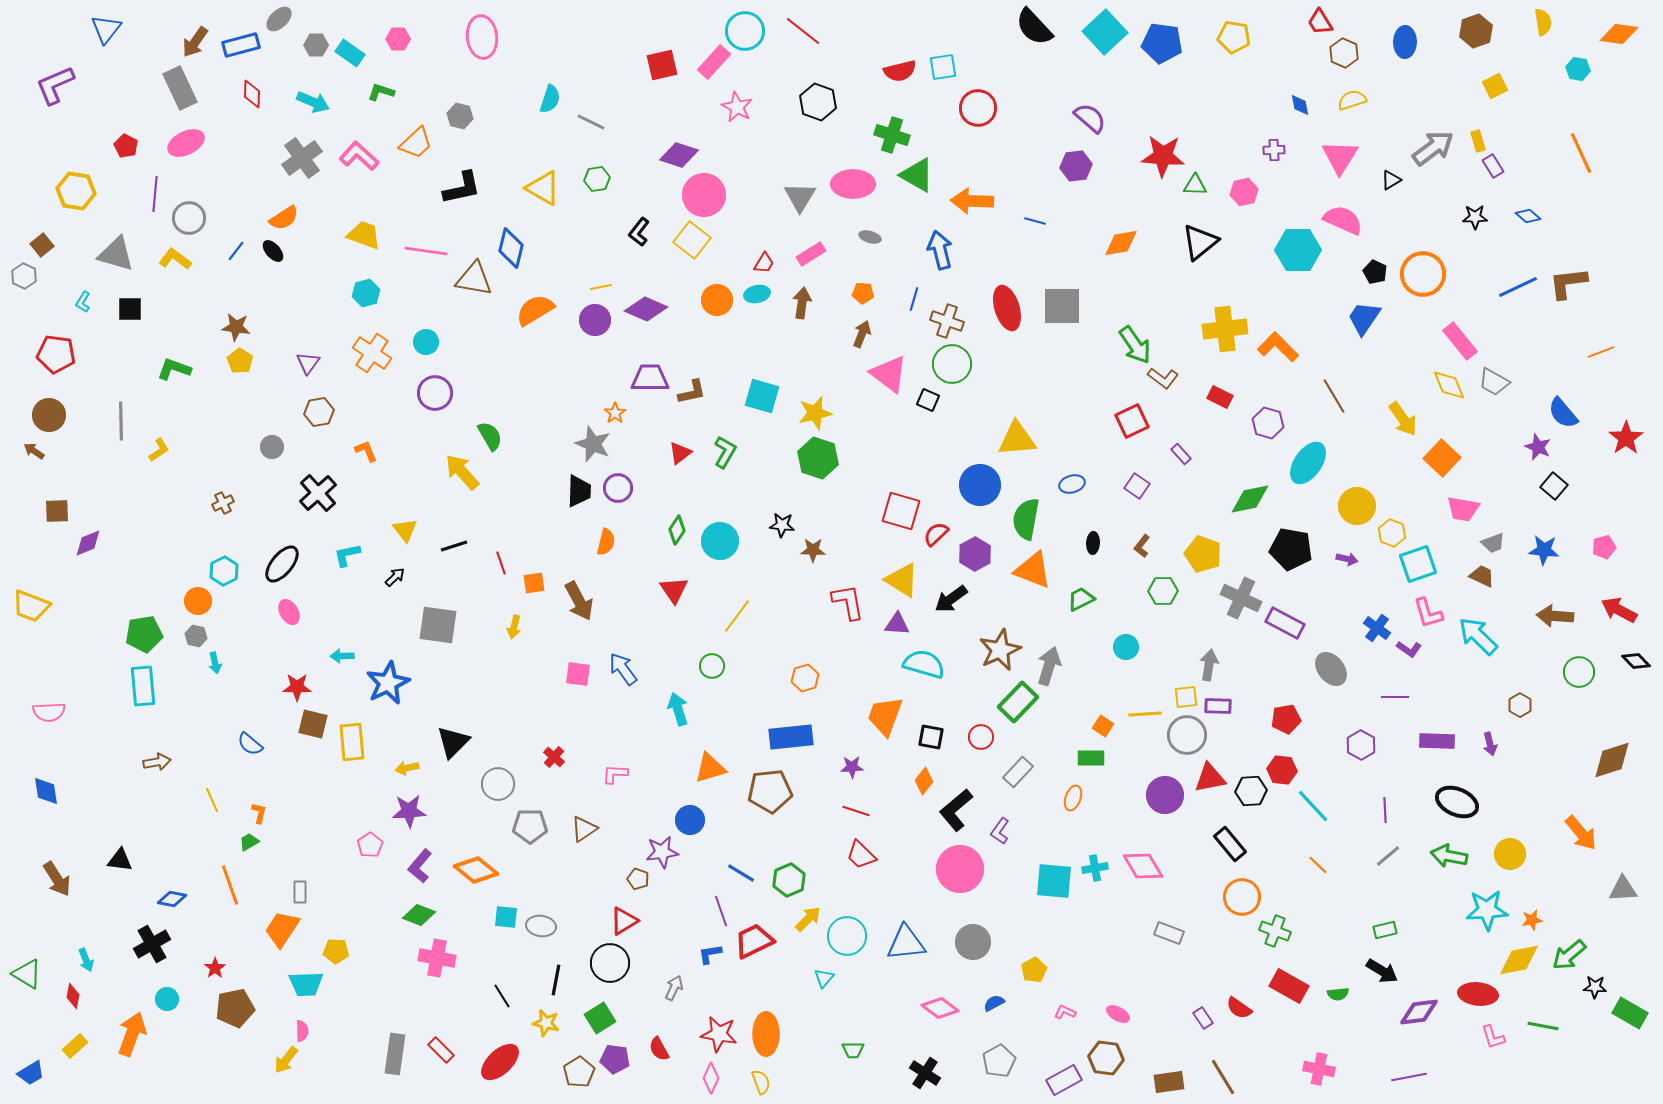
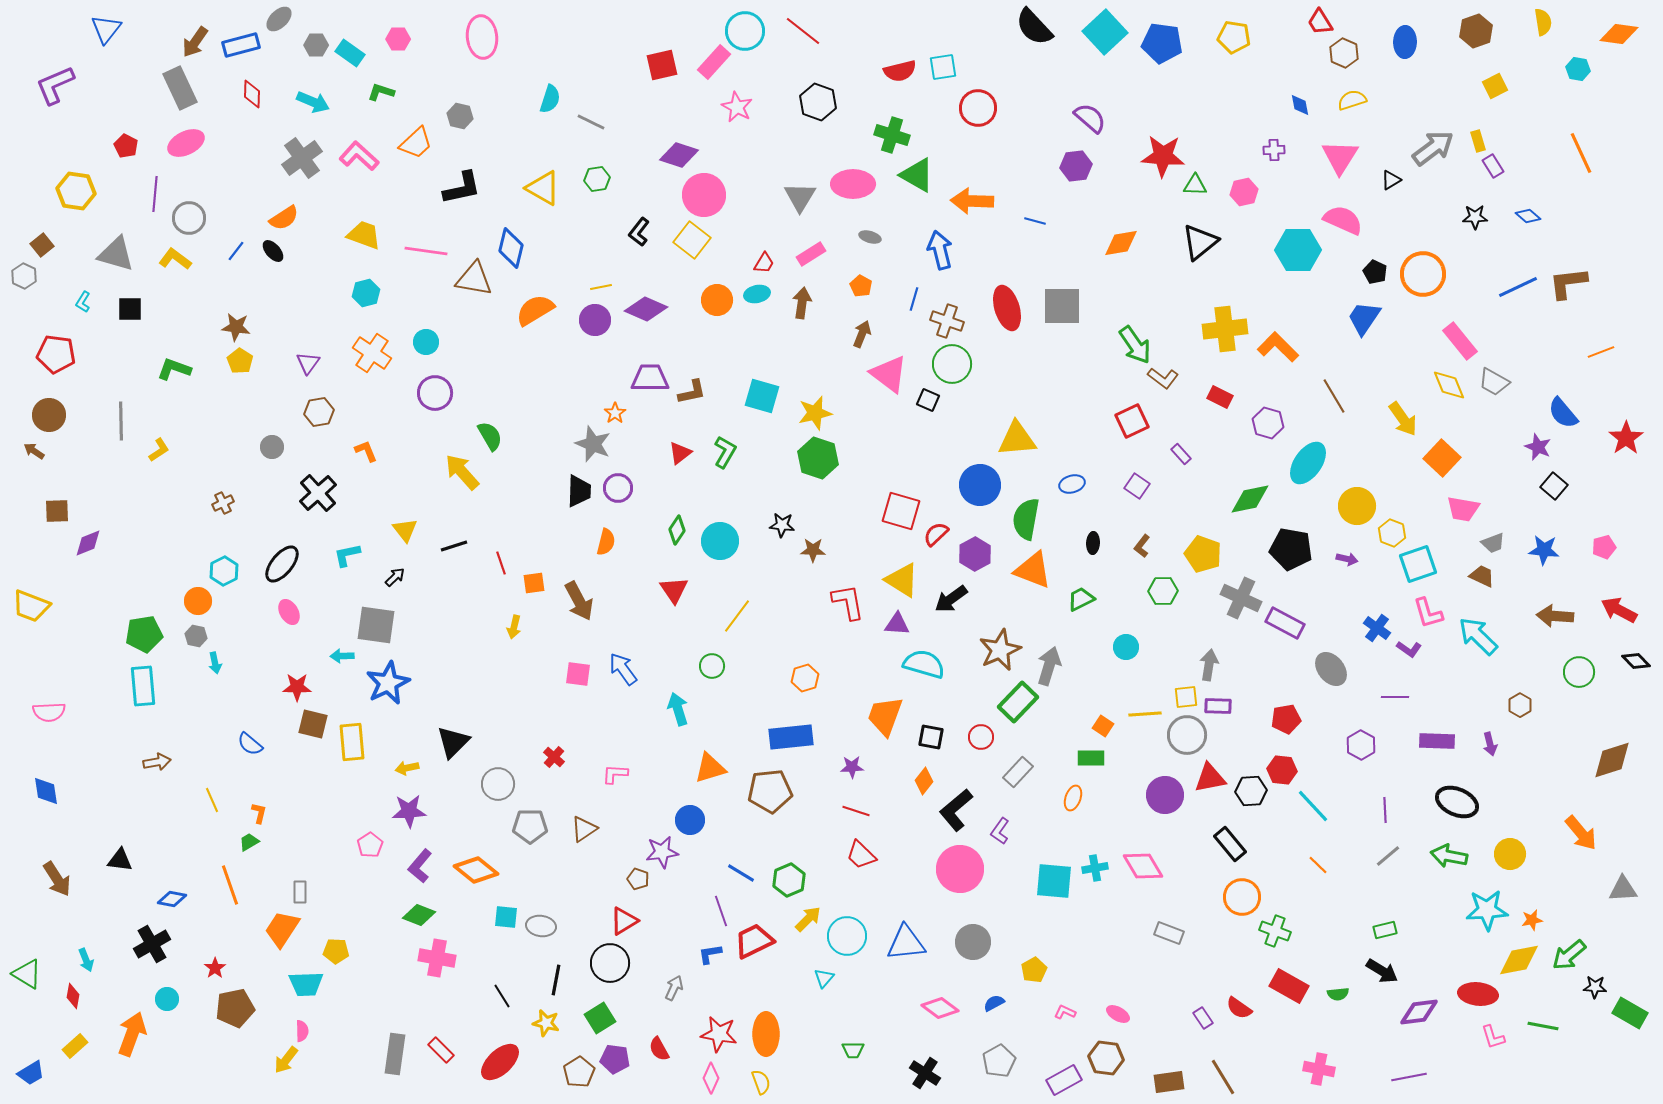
orange pentagon at (863, 293): moved 2 px left, 7 px up; rotated 25 degrees clockwise
gray square at (438, 625): moved 62 px left
